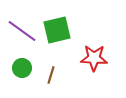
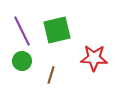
purple line: rotated 28 degrees clockwise
green circle: moved 7 px up
